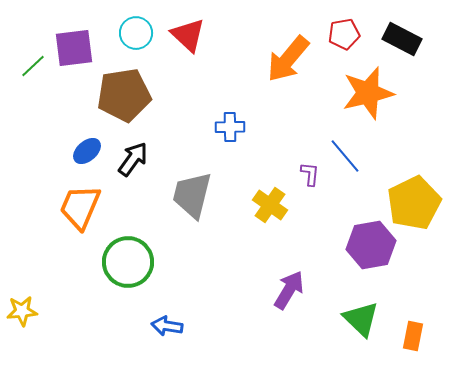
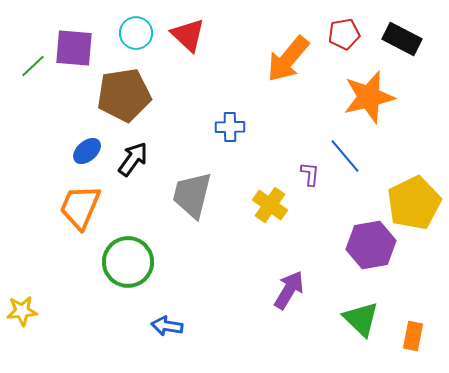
purple square: rotated 12 degrees clockwise
orange star: moved 1 px right, 4 px down
